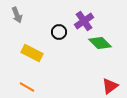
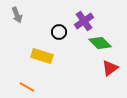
yellow rectangle: moved 10 px right, 3 px down; rotated 10 degrees counterclockwise
red triangle: moved 18 px up
